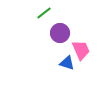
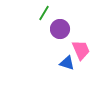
green line: rotated 21 degrees counterclockwise
purple circle: moved 4 px up
